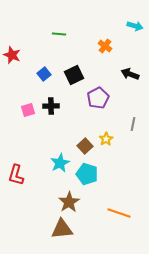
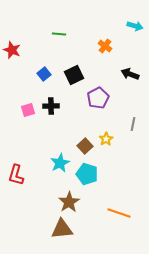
red star: moved 5 px up
